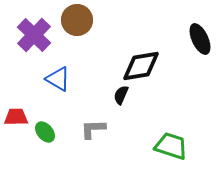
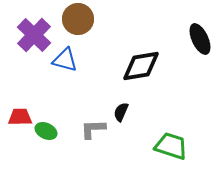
brown circle: moved 1 px right, 1 px up
blue triangle: moved 7 px right, 19 px up; rotated 16 degrees counterclockwise
black semicircle: moved 17 px down
red trapezoid: moved 4 px right
green ellipse: moved 1 px right, 1 px up; rotated 25 degrees counterclockwise
